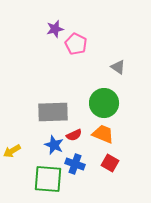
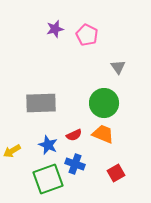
pink pentagon: moved 11 px right, 9 px up
gray triangle: rotated 21 degrees clockwise
gray rectangle: moved 12 px left, 9 px up
blue star: moved 6 px left
red square: moved 6 px right, 10 px down; rotated 30 degrees clockwise
green square: rotated 24 degrees counterclockwise
